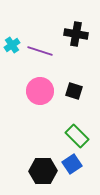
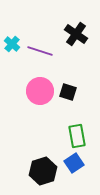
black cross: rotated 25 degrees clockwise
cyan cross: moved 1 px up; rotated 14 degrees counterclockwise
black square: moved 6 px left, 1 px down
green rectangle: rotated 35 degrees clockwise
blue square: moved 2 px right, 1 px up
black hexagon: rotated 16 degrees counterclockwise
